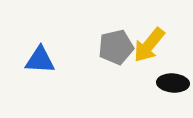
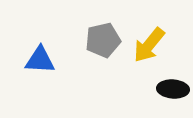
gray pentagon: moved 13 px left, 7 px up
black ellipse: moved 6 px down
